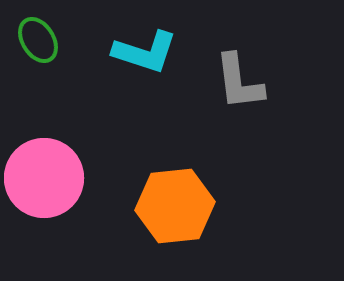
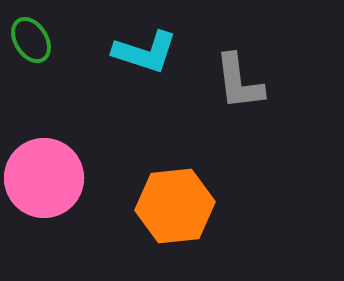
green ellipse: moved 7 px left
